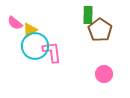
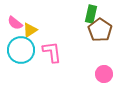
green rectangle: moved 3 px right, 1 px up; rotated 12 degrees clockwise
cyan circle: moved 14 px left, 4 px down
